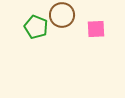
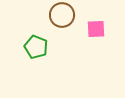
green pentagon: moved 20 px down
